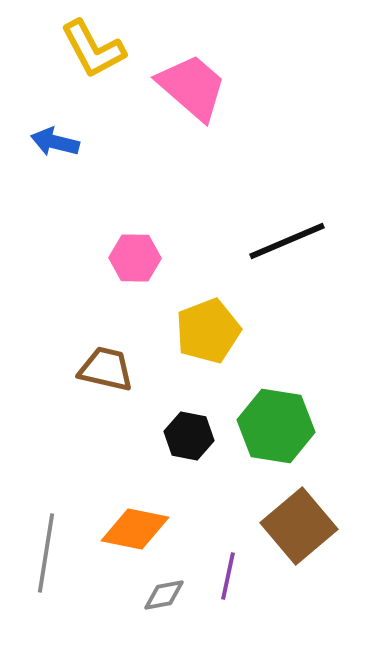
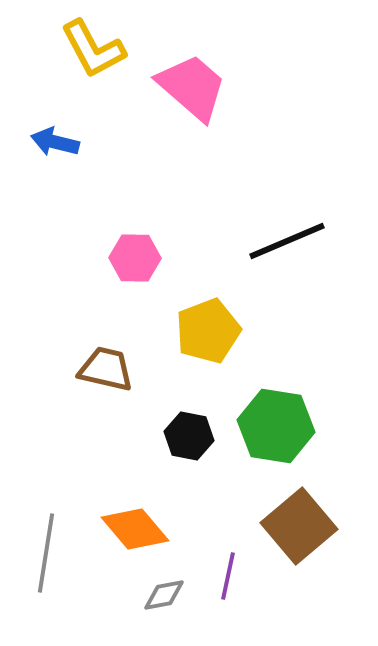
orange diamond: rotated 38 degrees clockwise
